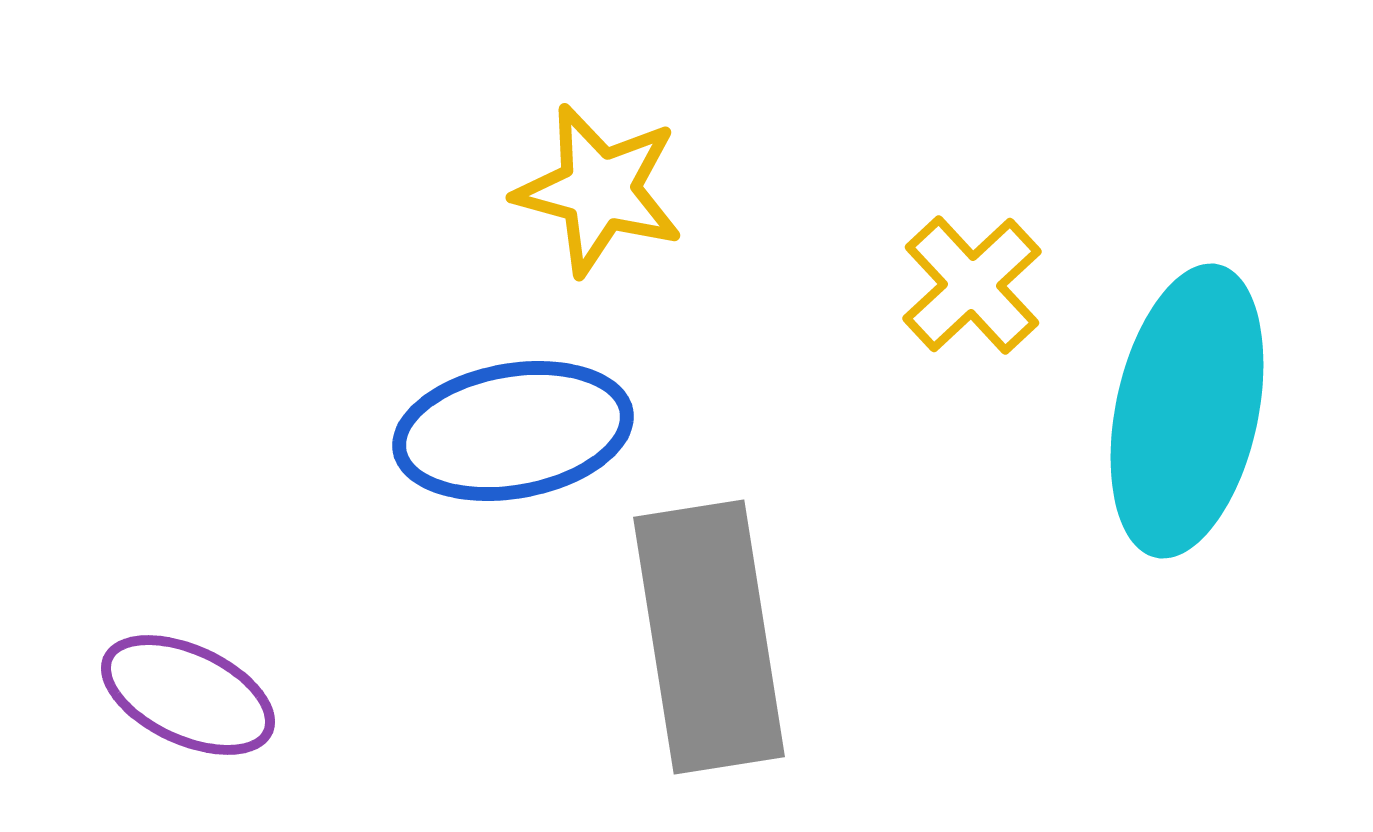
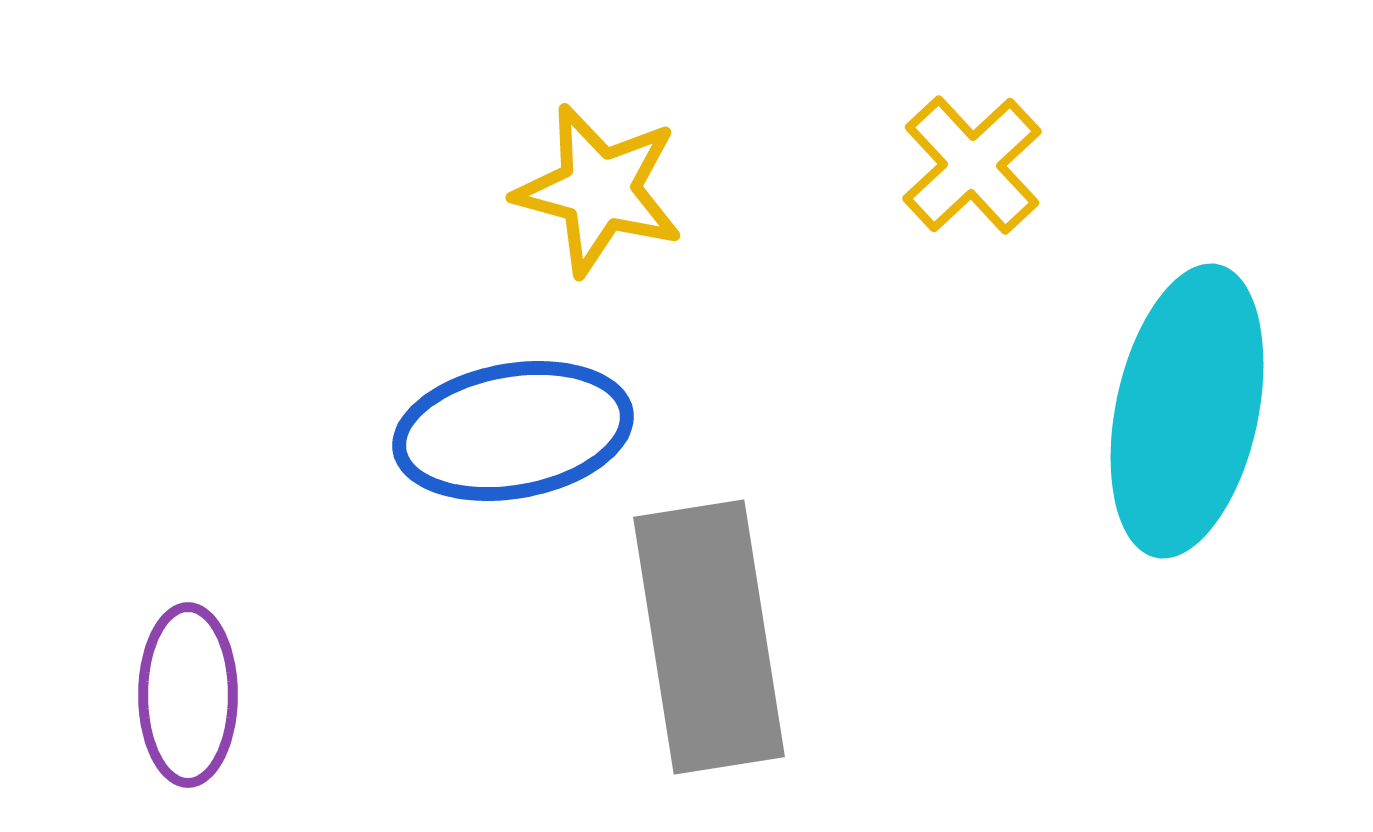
yellow cross: moved 120 px up
purple ellipse: rotated 65 degrees clockwise
